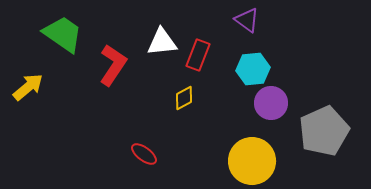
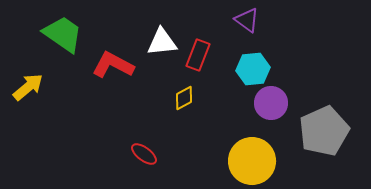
red L-shape: rotated 96 degrees counterclockwise
